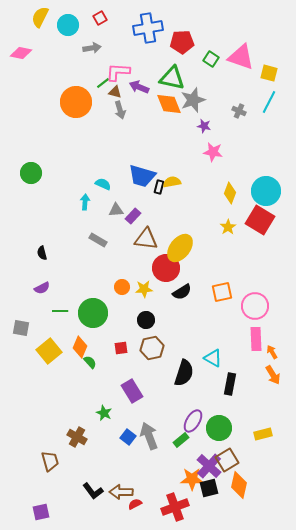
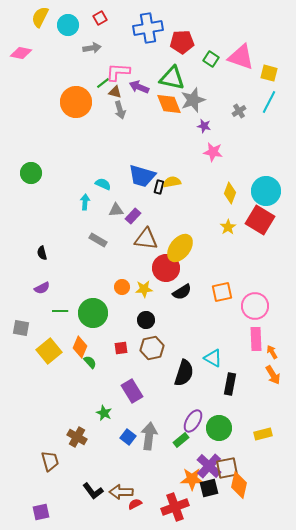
gray cross at (239, 111): rotated 32 degrees clockwise
gray arrow at (149, 436): rotated 28 degrees clockwise
brown square at (227, 460): moved 8 px down; rotated 20 degrees clockwise
